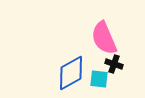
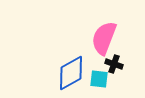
pink semicircle: rotated 44 degrees clockwise
